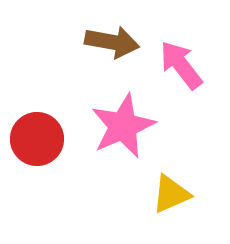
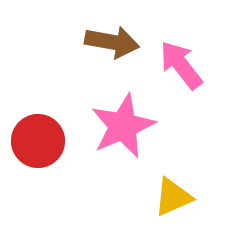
red circle: moved 1 px right, 2 px down
yellow triangle: moved 2 px right, 3 px down
